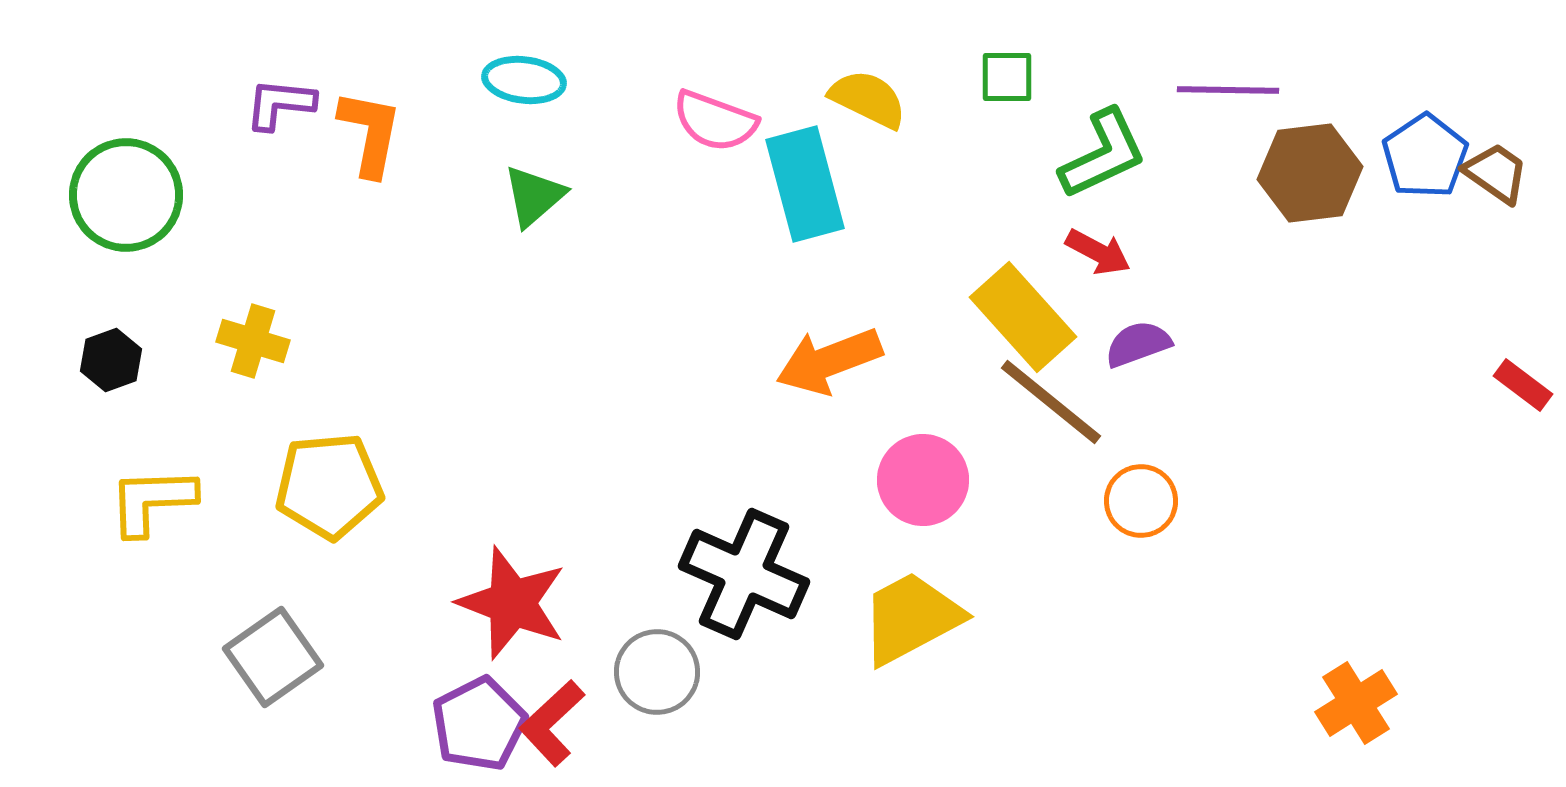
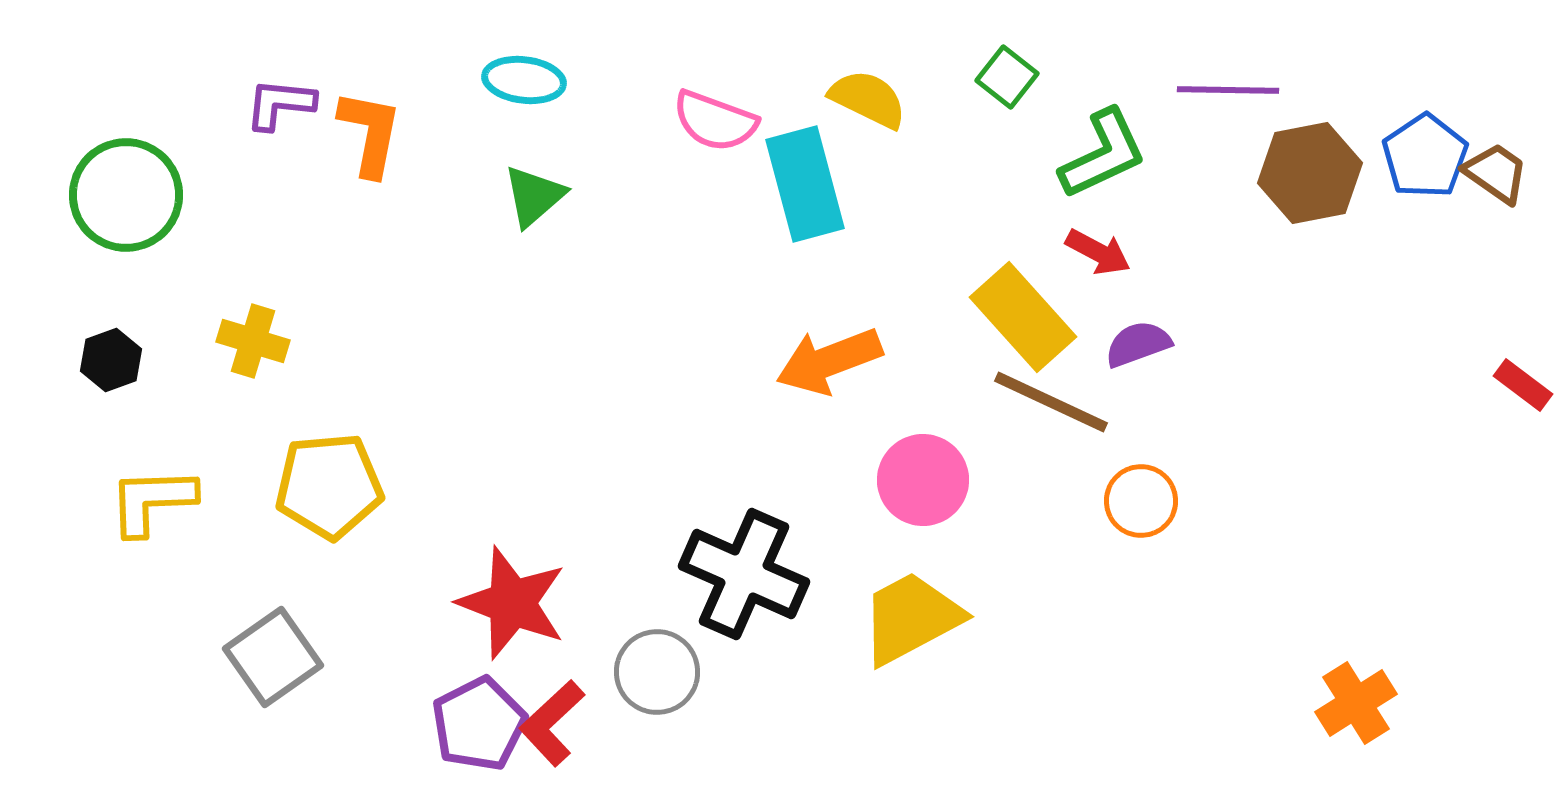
green square: rotated 38 degrees clockwise
brown hexagon: rotated 4 degrees counterclockwise
brown line: rotated 14 degrees counterclockwise
